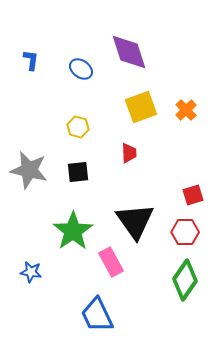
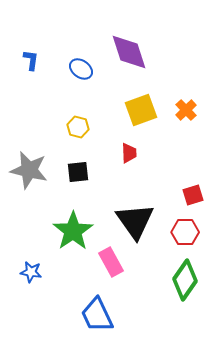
yellow square: moved 3 px down
